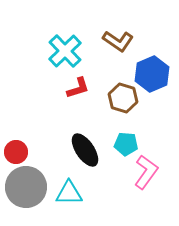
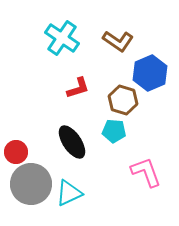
cyan cross: moved 3 px left, 13 px up; rotated 12 degrees counterclockwise
blue hexagon: moved 2 px left, 1 px up
brown hexagon: moved 2 px down
cyan pentagon: moved 12 px left, 13 px up
black ellipse: moved 13 px left, 8 px up
pink L-shape: rotated 56 degrees counterclockwise
gray circle: moved 5 px right, 3 px up
cyan triangle: rotated 24 degrees counterclockwise
